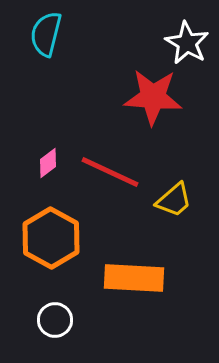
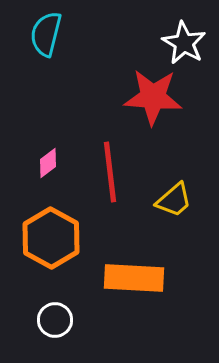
white star: moved 3 px left
red line: rotated 58 degrees clockwise
